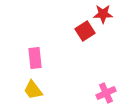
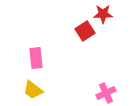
pink rectangle: moved 1 px right
yellow trapezoid: rotated 15 degrees counterclockwise
